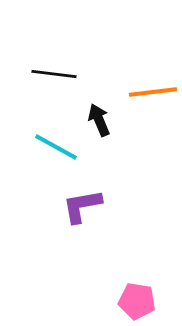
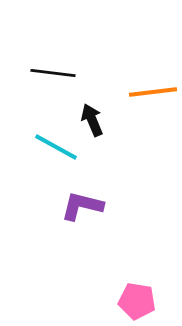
black line: moved 1 px left, 1 px up
black arrow: moved 7 px left
purple L-shape: rotated 24 degrees clockwise
